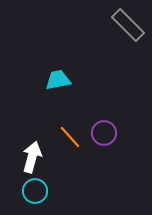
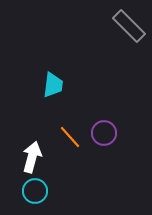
gray rectangle: moved 1 px right, 1 px down
cyan trapezoid: moved 5 px left, 5 px down; rotated 108 degrees clockwise
